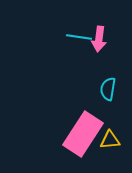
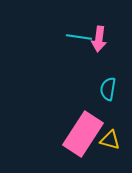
yellow triangle: rotated 20 degrees clockwise
